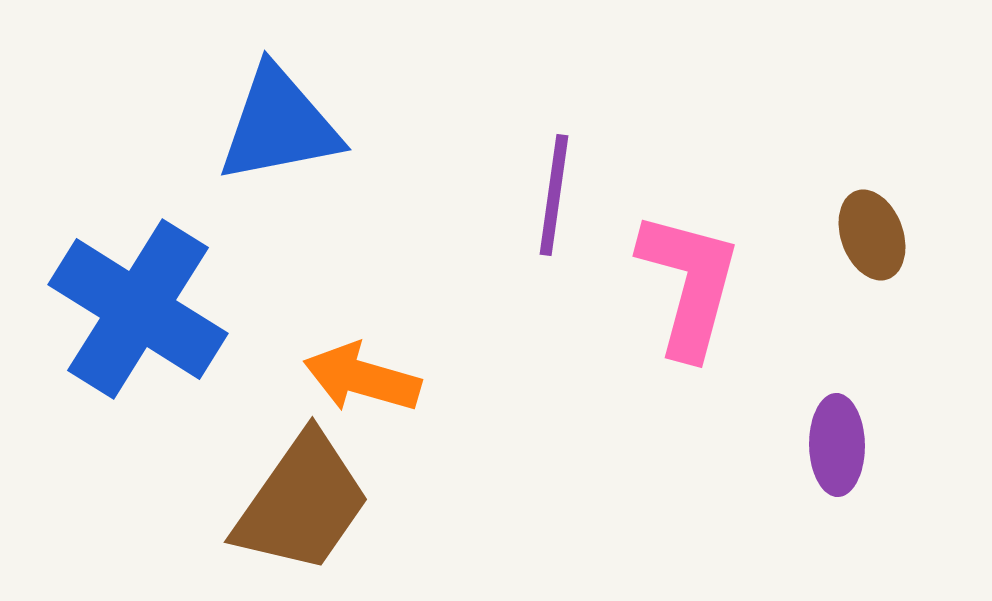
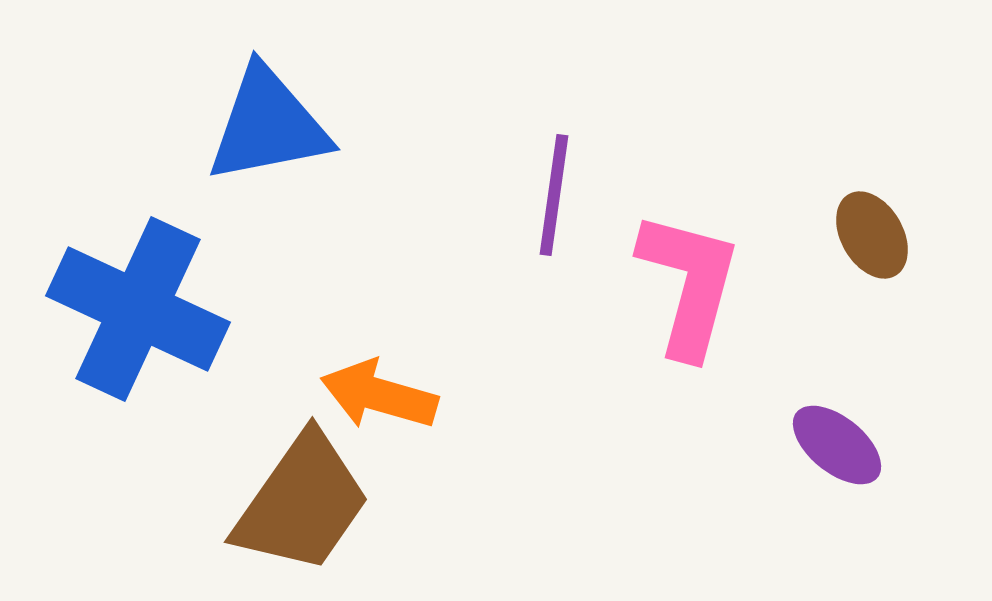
blue triangle: moved 11 px left
brown ellipse: rotated 10 degrees counterclockwise
blue cross: rotated 7 degrees counterclockwise
orange arrow: moved 17 px right, 17 px down
purple ellipse: rotated 50 degrees counterclockwise
